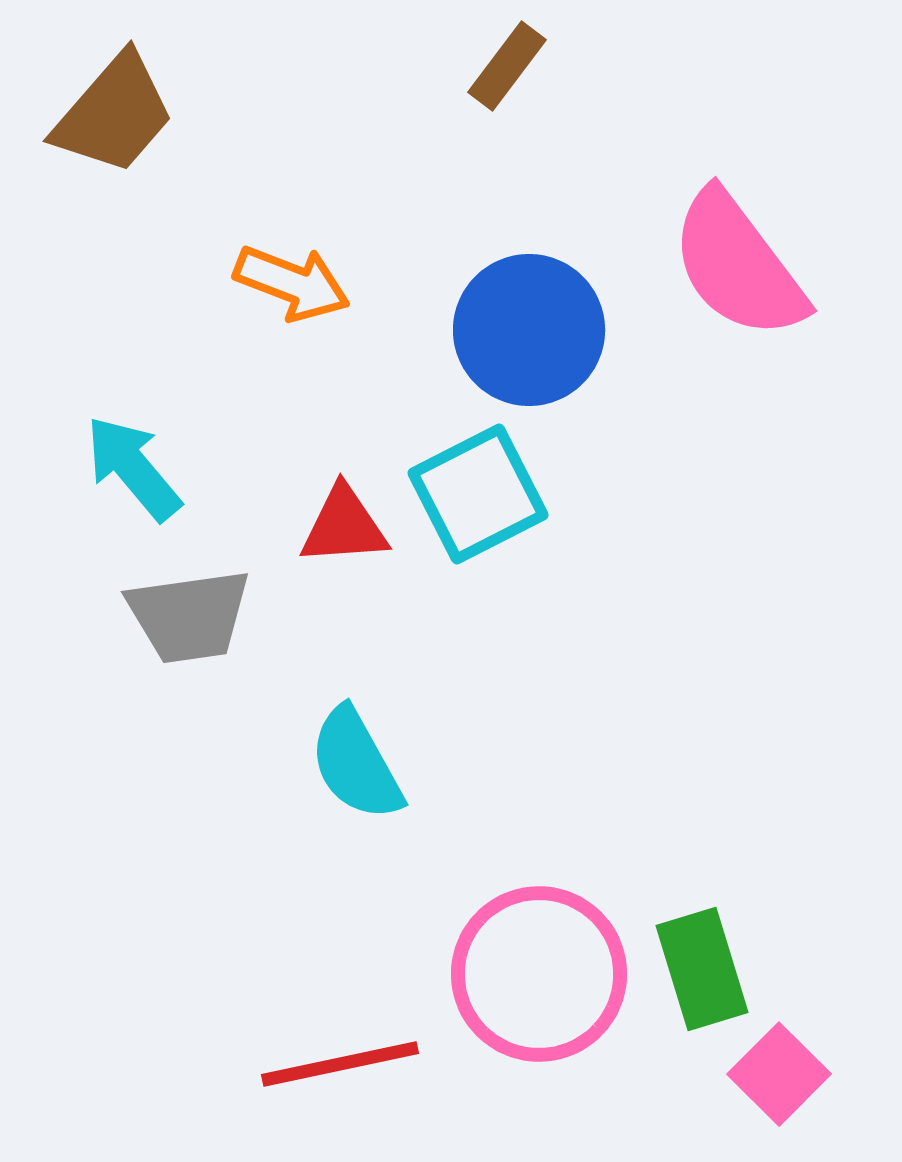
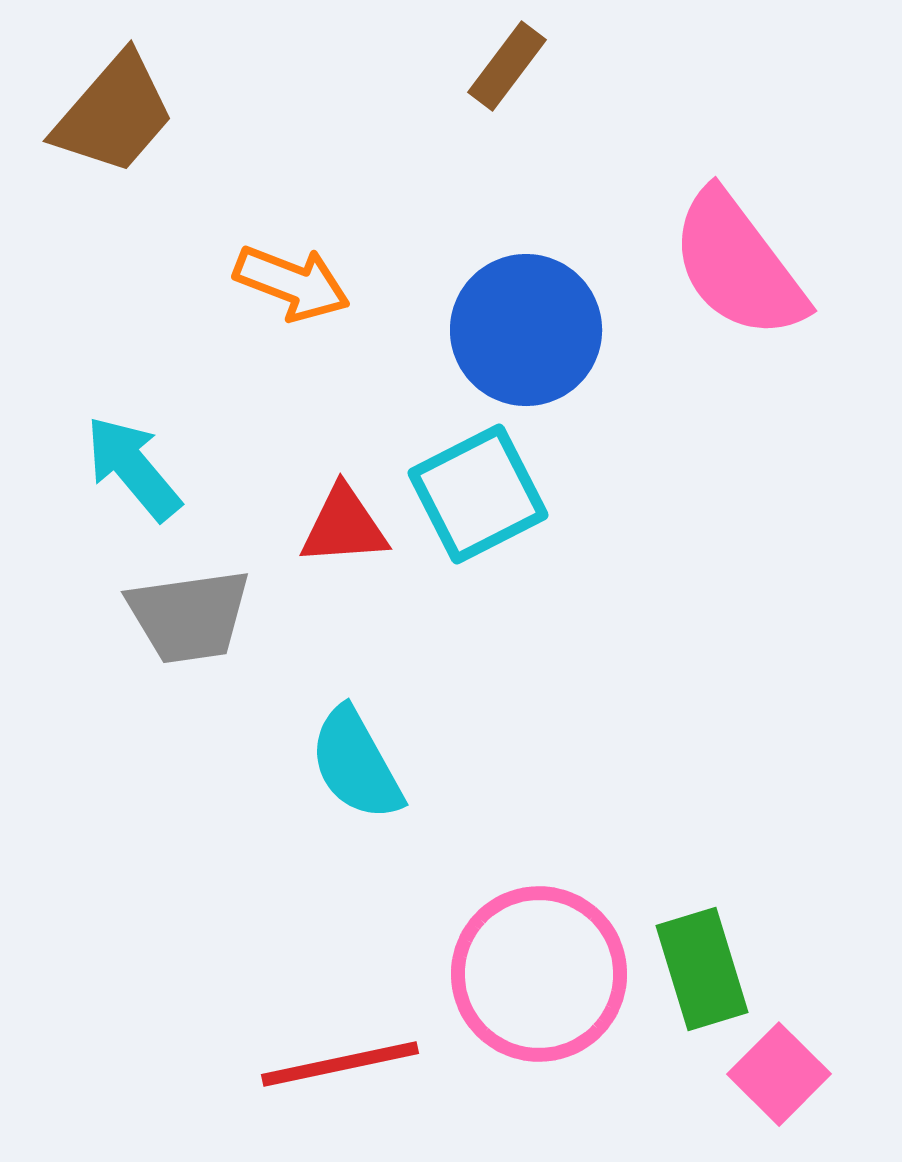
blue circle: moved 3 px left
